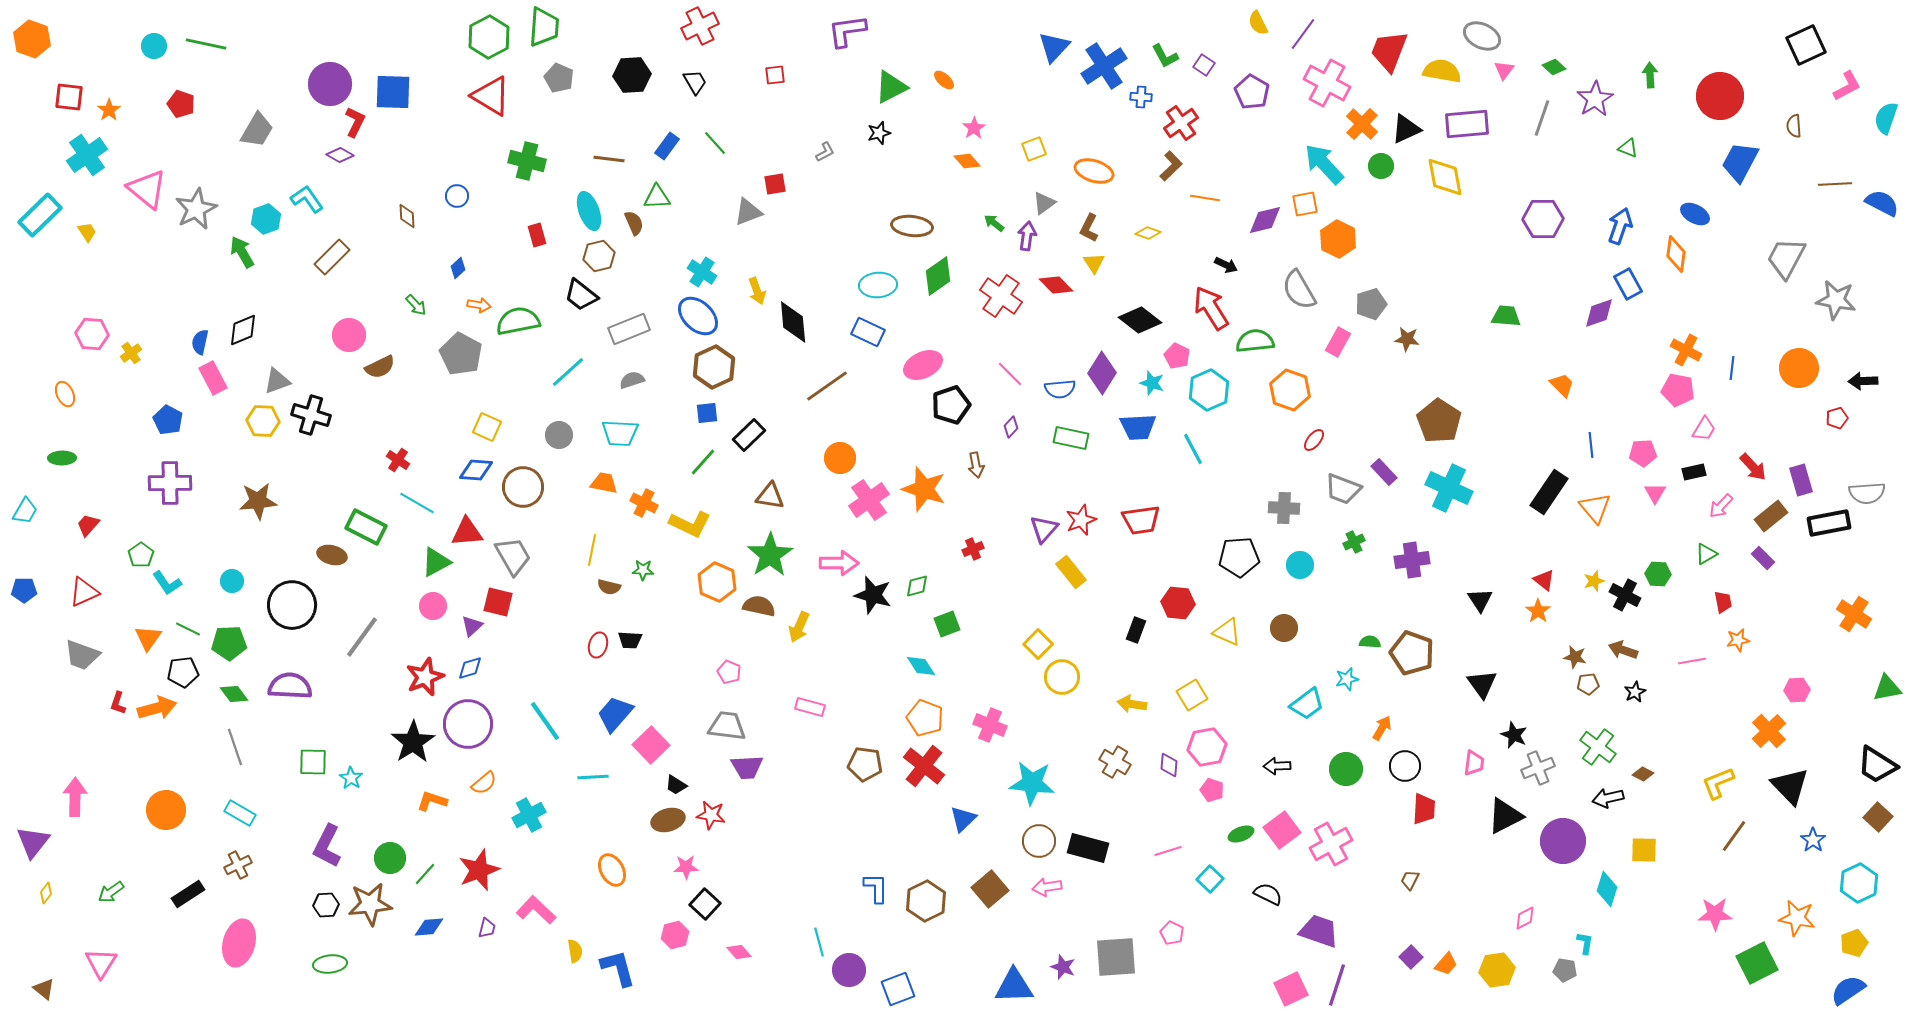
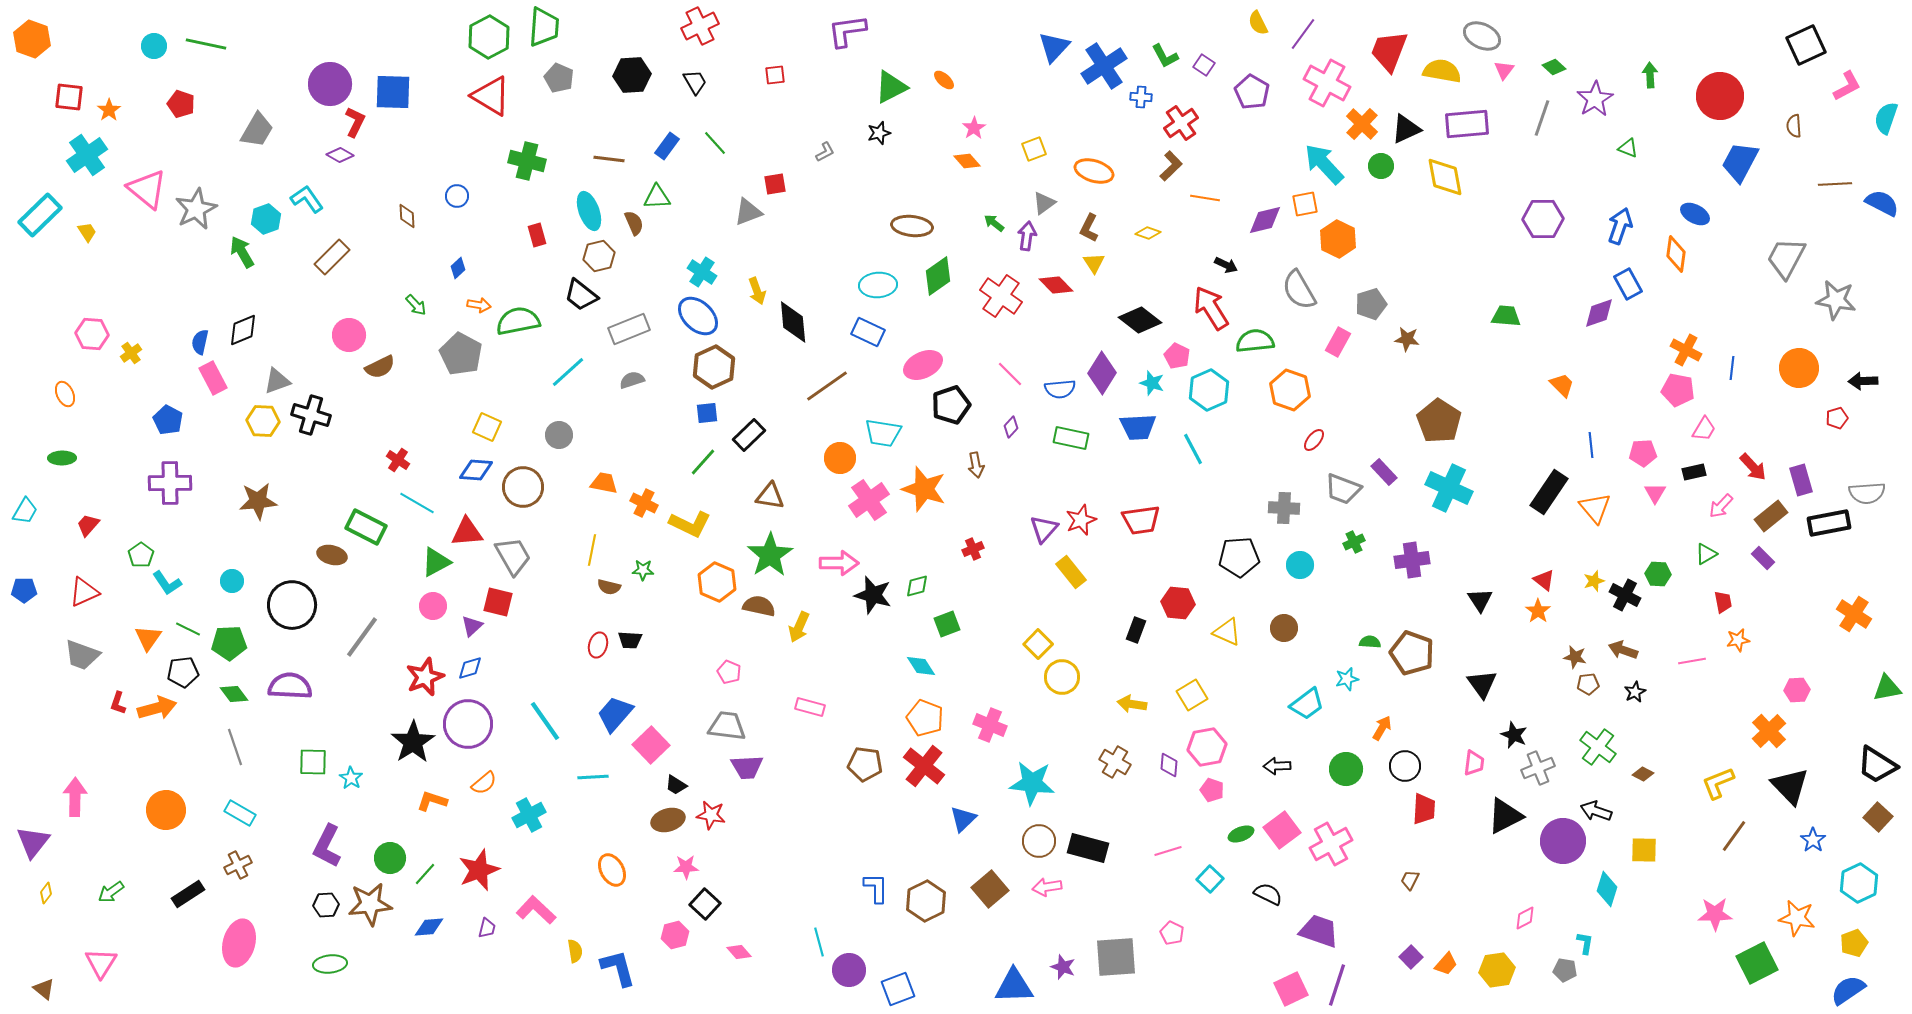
cyan trapezoid at (620, 433): moved 263 px right; rotated 6 degrees clockwise
black arrow at (1608, 798): moved 12 px left, 13 px down; rotated 32 degrees clockwise
